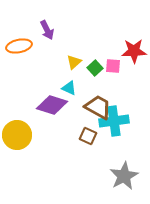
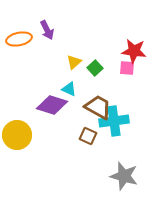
orange ellipse: moved 7 px up
red star: rotated 10 degrees clockwise
pink square: moved 14 px right, 2 px down
cyan triangle: moved 1 px down
gray star: rotated 28 degrees counterclockwise
